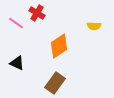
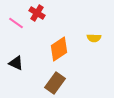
yellow semicircle: moved 12 px down
orange diamond: moved 3 px down
black triangle: moved 1 px left
